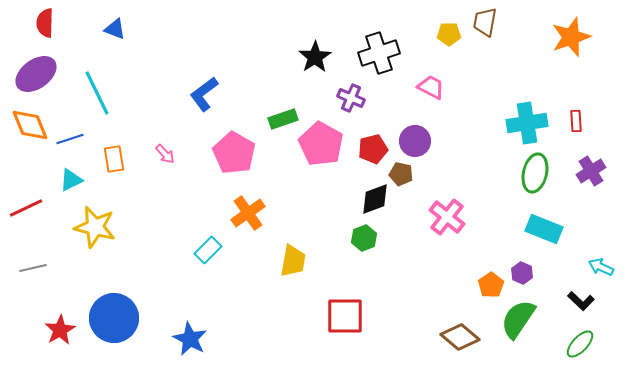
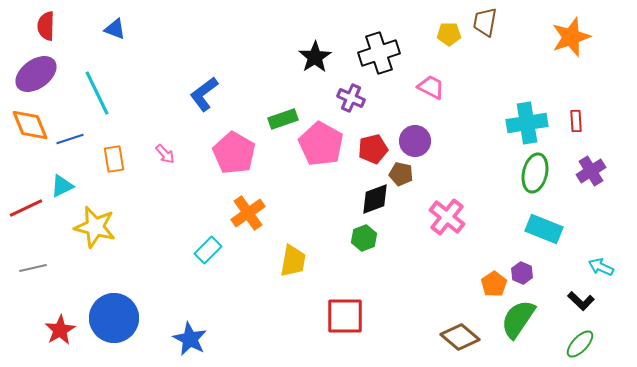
red semicircle at (45, 23): moved 1 px right, 3 px down
cyan triangle at (71, 180): moved 9 px left, 6 px down
orange pentagon at (491, 285): moved 3 px right, 1 px up
